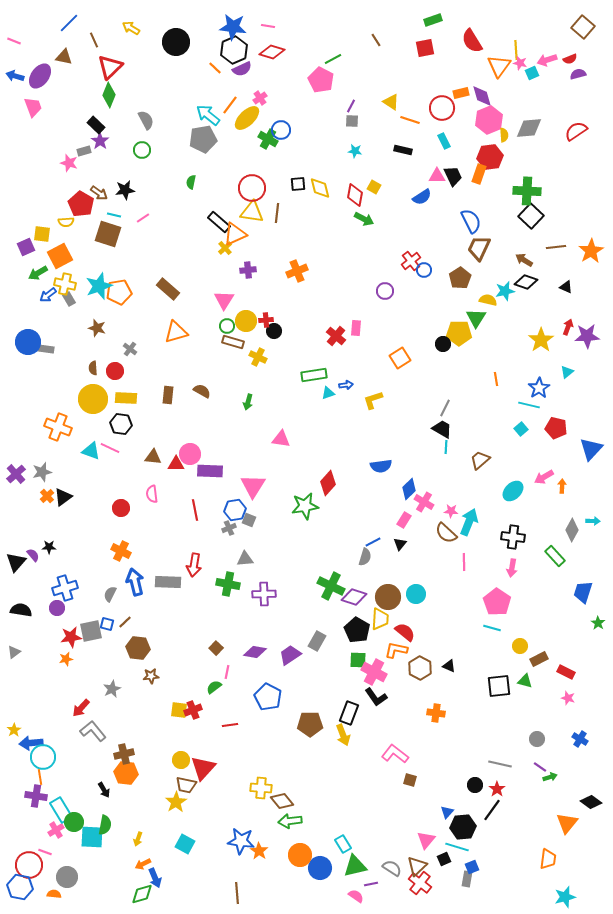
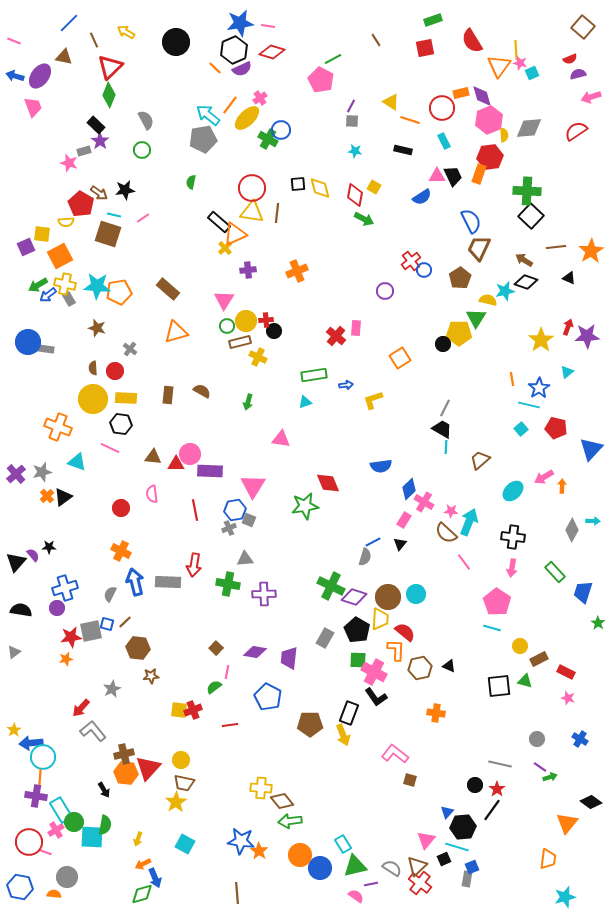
blue star at (233, 27): moved 7 px right, 4 px up; rotated 16 degrees counterclockwise
yellow arrow at (131, 28): moved 5 px left, 4 px down
pink arrow at (547, 60): moved 44 px right, 37 px down
green arrow at (38, 273): moved 12 px down
cyan star at (99, 286): moved 2 px left; rotated 24 degrees clockwise
black triangle at (566, 287): moved 3 px right, 9 px up
brown rectangle at (233, 342): moved 7 px right; rotated 30 degrees counterclockwise
orange line at (496, 379): moved 16 px right
cyan triangle at (328, 393): moved 23 px left, 9 px down
cyan triangle at (91, 451): moved 14 px left, 11 px down
red diamond at (328, 483): rotated 65 degrees counterclockwise
green rectangle at (555, 556): moved 16 px down
pink line at (464, 562): rotated 36 degrees counterclockwise
gray rectangle at (317, 641): moved 8 px right, 3 px up
orange L-shape at (396, 650): rotated 80 degrees clockwise
purple trapezoid at (290, 655): moved 1 px left, 3 px down; rotated 50 degrees counterclockwise
brown hexagon at (420, 668): rotated 20 degrees clockwise
red triangle at (203, 768): moved 55 px left
orange line at (40, 777): rotated 14 degrees clockwise
brown trapezoid at (186, 785): moved 2 px left, 2 px up
red circle at (29, 865): moved 23 px up
